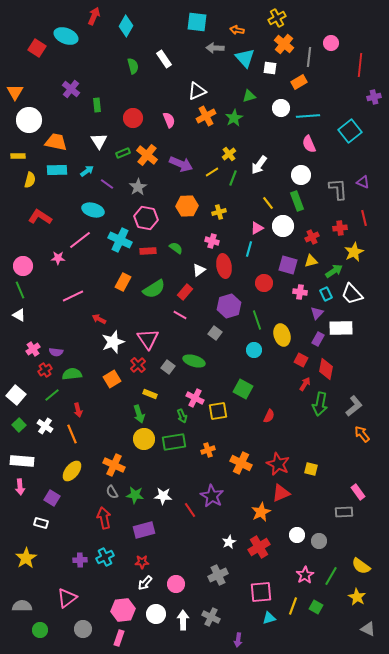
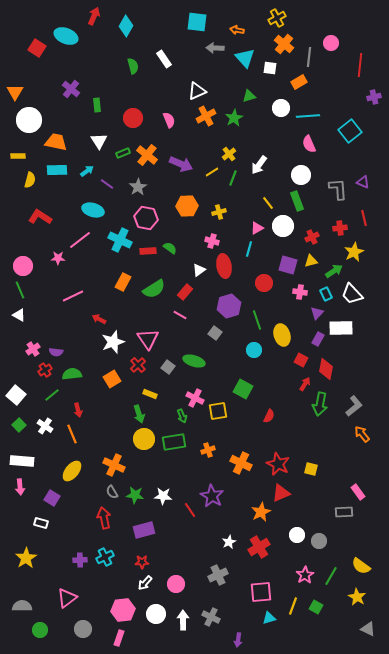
green semicircle at (176, 248): moved 6 px left
